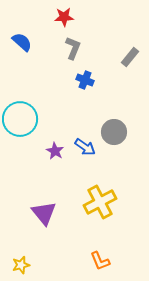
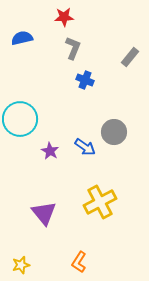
blue semicircle: moved 4 px up; rotated 55 degrees counterclockwise
purple star: moved 5 px left
orange L-shape: moved 21 px left, 1 px down; rotated 55 degrees clockwise
